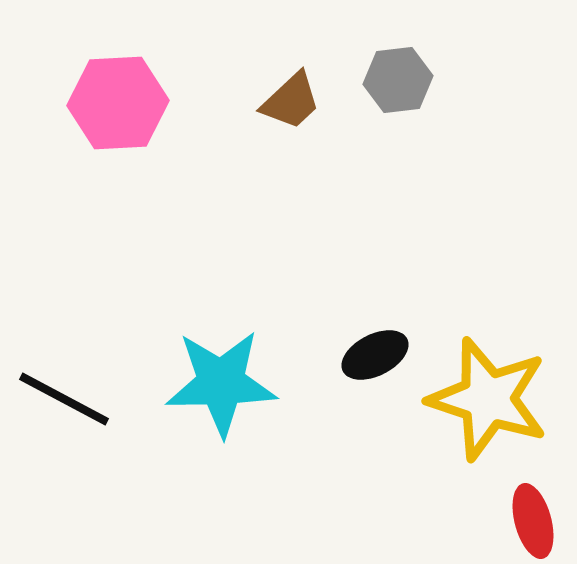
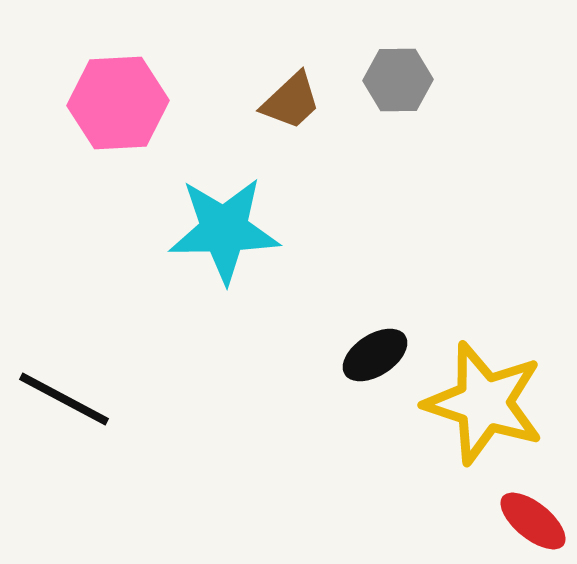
gray hexagon: rotated 6 degrees clockwise
black ellipse: rotated 6 degrees counterclockwise
cyan star: moved 3 px right, 153 px up
yellow star: moved 4 px left, 4 px down
red ellipse: rotated 36 degrees counterclockwise
